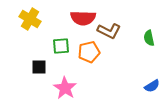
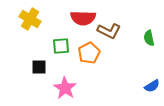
orange pentagon: moved 1 px down; rotated 15 degrees counterclockwise
